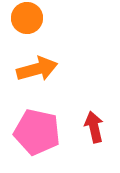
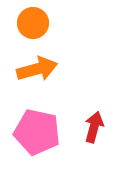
orange circle: moved 6 px right, 5 px down
red arrow: rotated 28 degrees clockwise
